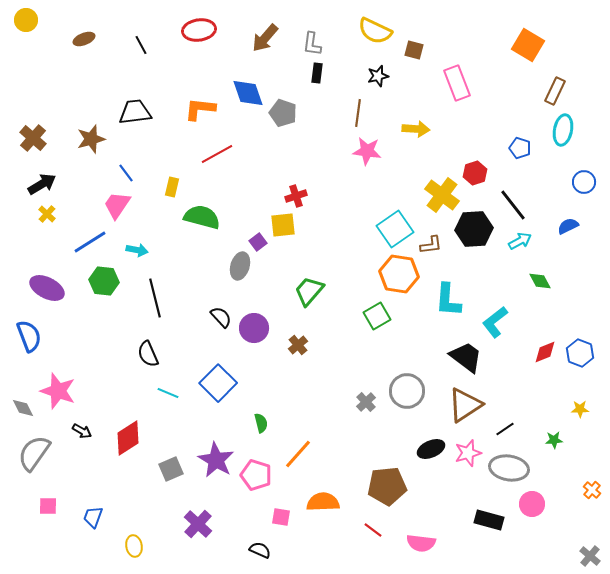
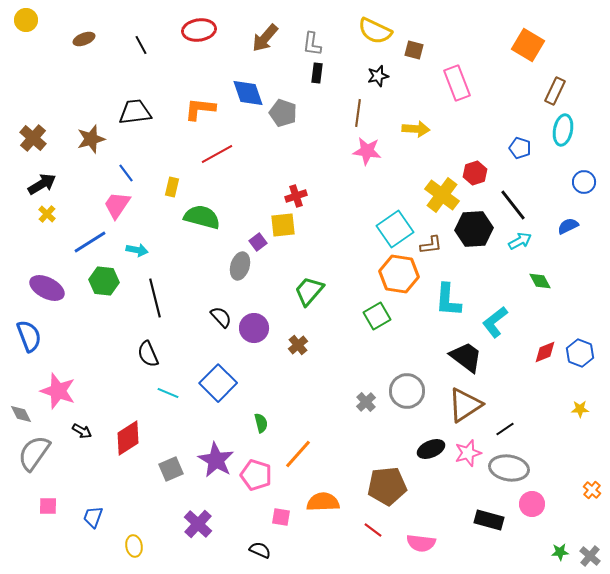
gray diamond at (23, 408): moved 2 px left, 6 px down
green star at (554, 440): moved 6 px right, 112 px down
